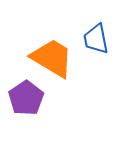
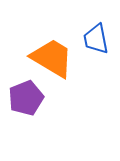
purple pentagon: rotated 12 degrees clockwise
